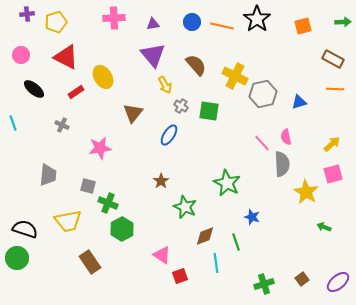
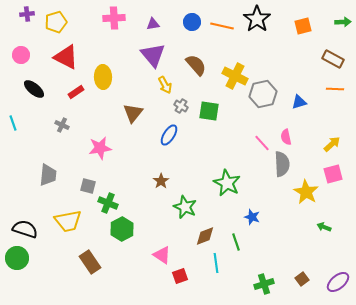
yellow ellipse at (103, 77): rotated 30 degrees clockwise
